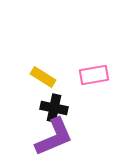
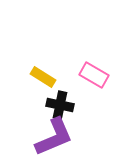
pink rectangle: rotated 40 degrees clockwise
black cross: moved 6 px right, 3 px up
